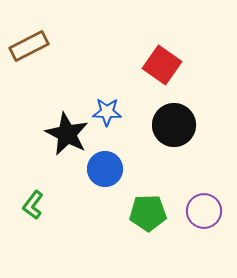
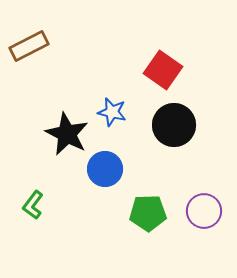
red square: moved 1 px right, 5 px down
blue star: moved 5 px right; rotated 12 degrees clockwise
